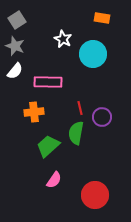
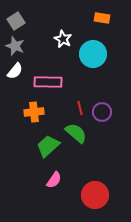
gray square: moved 1 px left, 1 px down
purple circle: moved 5 px up
green semicircle: rotated 120 degrees clockwise
